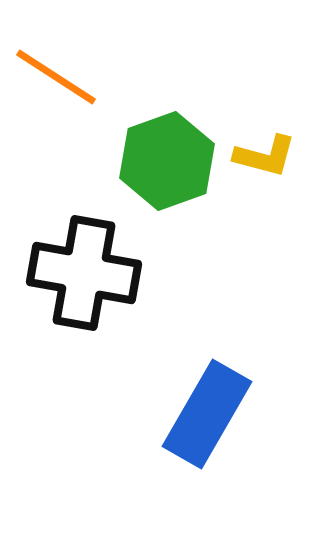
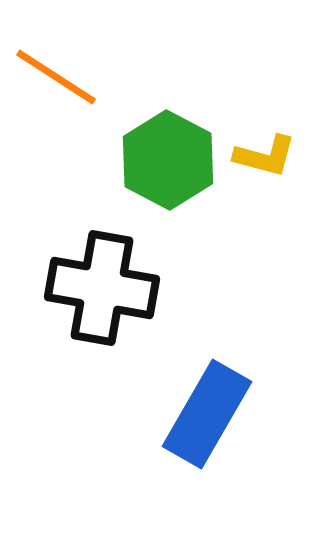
green hexagon: moved 1 px right, 1 px up; rotated 12 degrees counterclockwise
black cross: moved 18 px right, 15 px down
